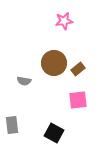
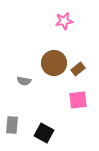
gray rectangle: rotated 12 degrees clockwise
black square: moved 10 px left
